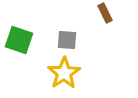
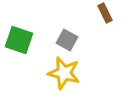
gray square: rotated 25 degrees clockwise
yellow star: rotated 24 degrees counterclockwise
